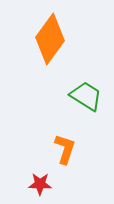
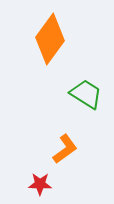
green trapezoid: moved 2 px up
orange L-shape: rotated 36 degrees clockwise
